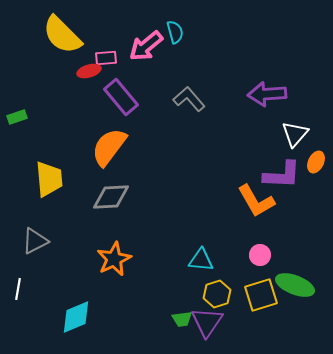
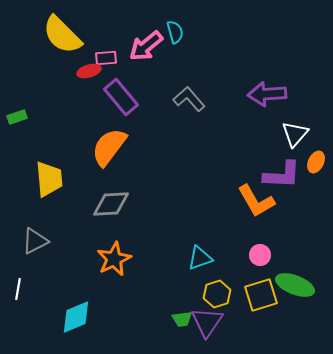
gray diamond: moved 7 px down
cyan triangle: moved 1 px left, 2 px up; rotated 24 degrees counterclockwise
